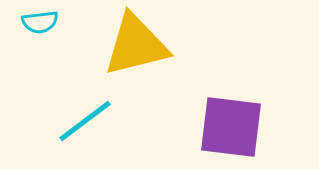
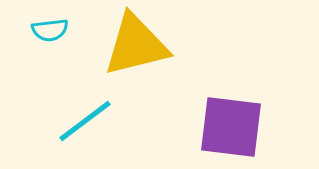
cyan semicircle: moved 10 px right, 8 px down
